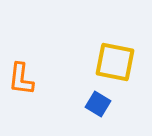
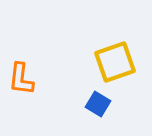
yellow square: rotated 30 degrees counterclockwise
